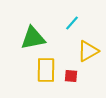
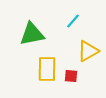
cyan line: moved 1 px right, 2 px up
green triangle: moved 1 px left, 4 px up
yellow rectangle: moved 1 px right, 1 px up
